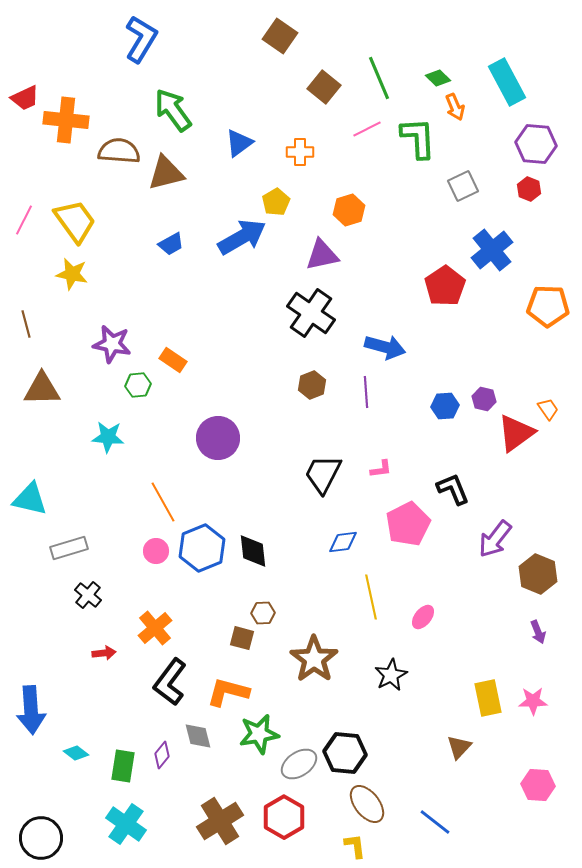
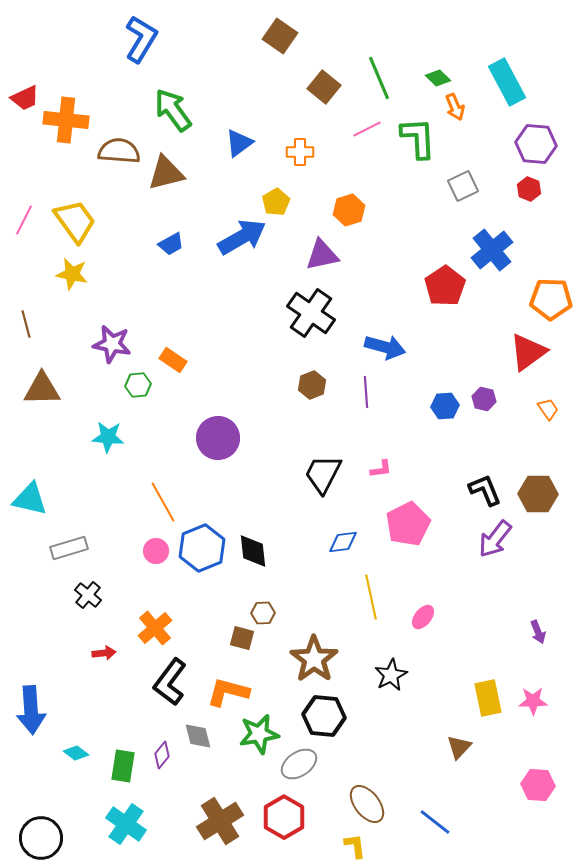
orange pentagon at (548, 306): moved 3 px right, 7 px up
red triangle at (516, 433): moved 12 px right, 81 px up
black L-shape at (453, 489): moved 32 px right, 1 px down
brown hexagon at (538, 574): moved 80 px up; rotated 21 degrees counterclockwise
black hexagon at (345, 753): moved 21 px left, 37 px up
